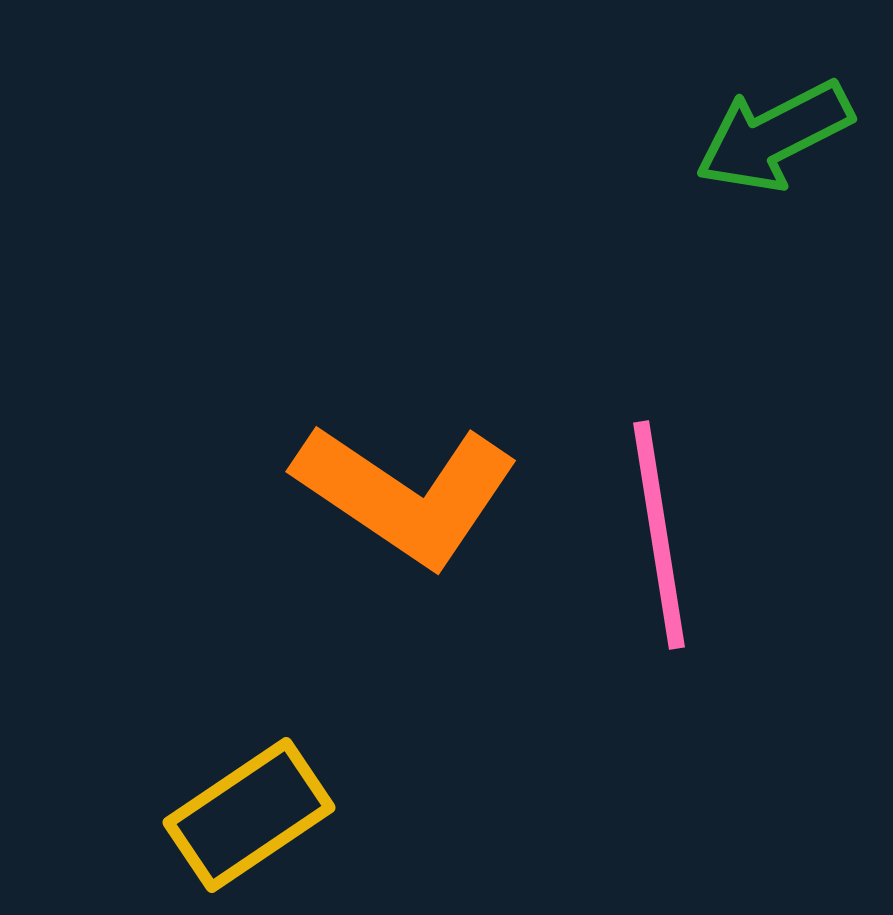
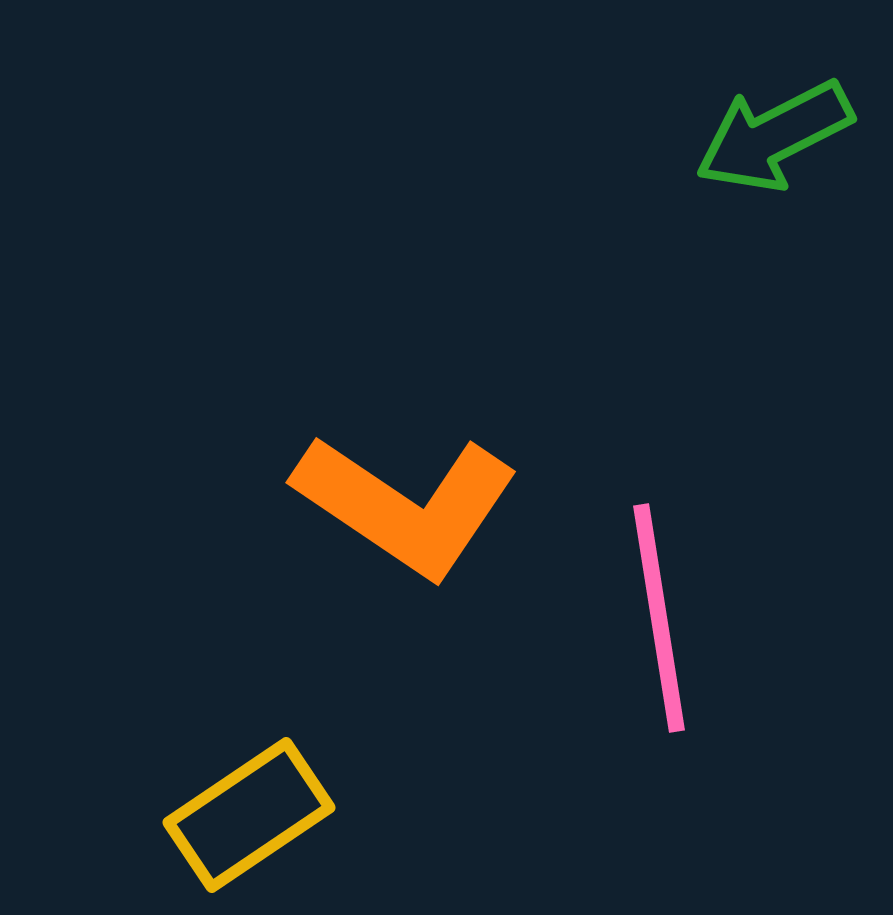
orange L-shape: moved 11 px down
pink line: moved 83 px down
